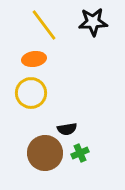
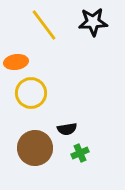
orange ellipse: moved 18 px left, 3 px down
brown circle: moved 10 px left, 5 px up
